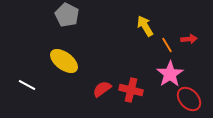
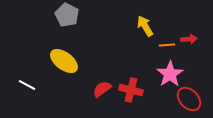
orange line: rotated 63 degrees counterclockwise
